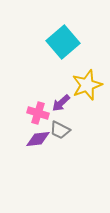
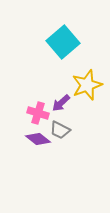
purple diamond: rotated 45 degrees clockwise
